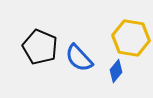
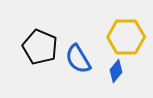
yellow hexagon: moved 5 px left, 1 px up; rotated 9 degrees counterclockwise
blue semicircle: moved 1 px left, 1 px down; rotated 12 degrees clockwise
